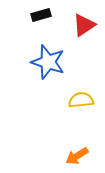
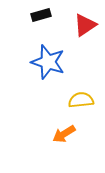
red triangle: moved 1 px right
orange arrow: moved 13 px left, 22 px up
